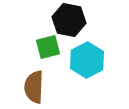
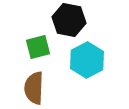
green square: moved 10 px left
brown semicircle: moved 1 px down
